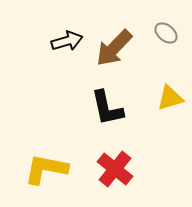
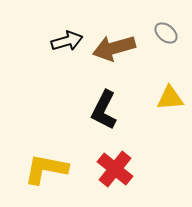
brown arrow: rotated 30 degrees clockwise
yellow triangle: rotated 12 degrees clockwise
black L-shape: moved 3 px left, 2 px down; rotated 39 degrees clockwise
